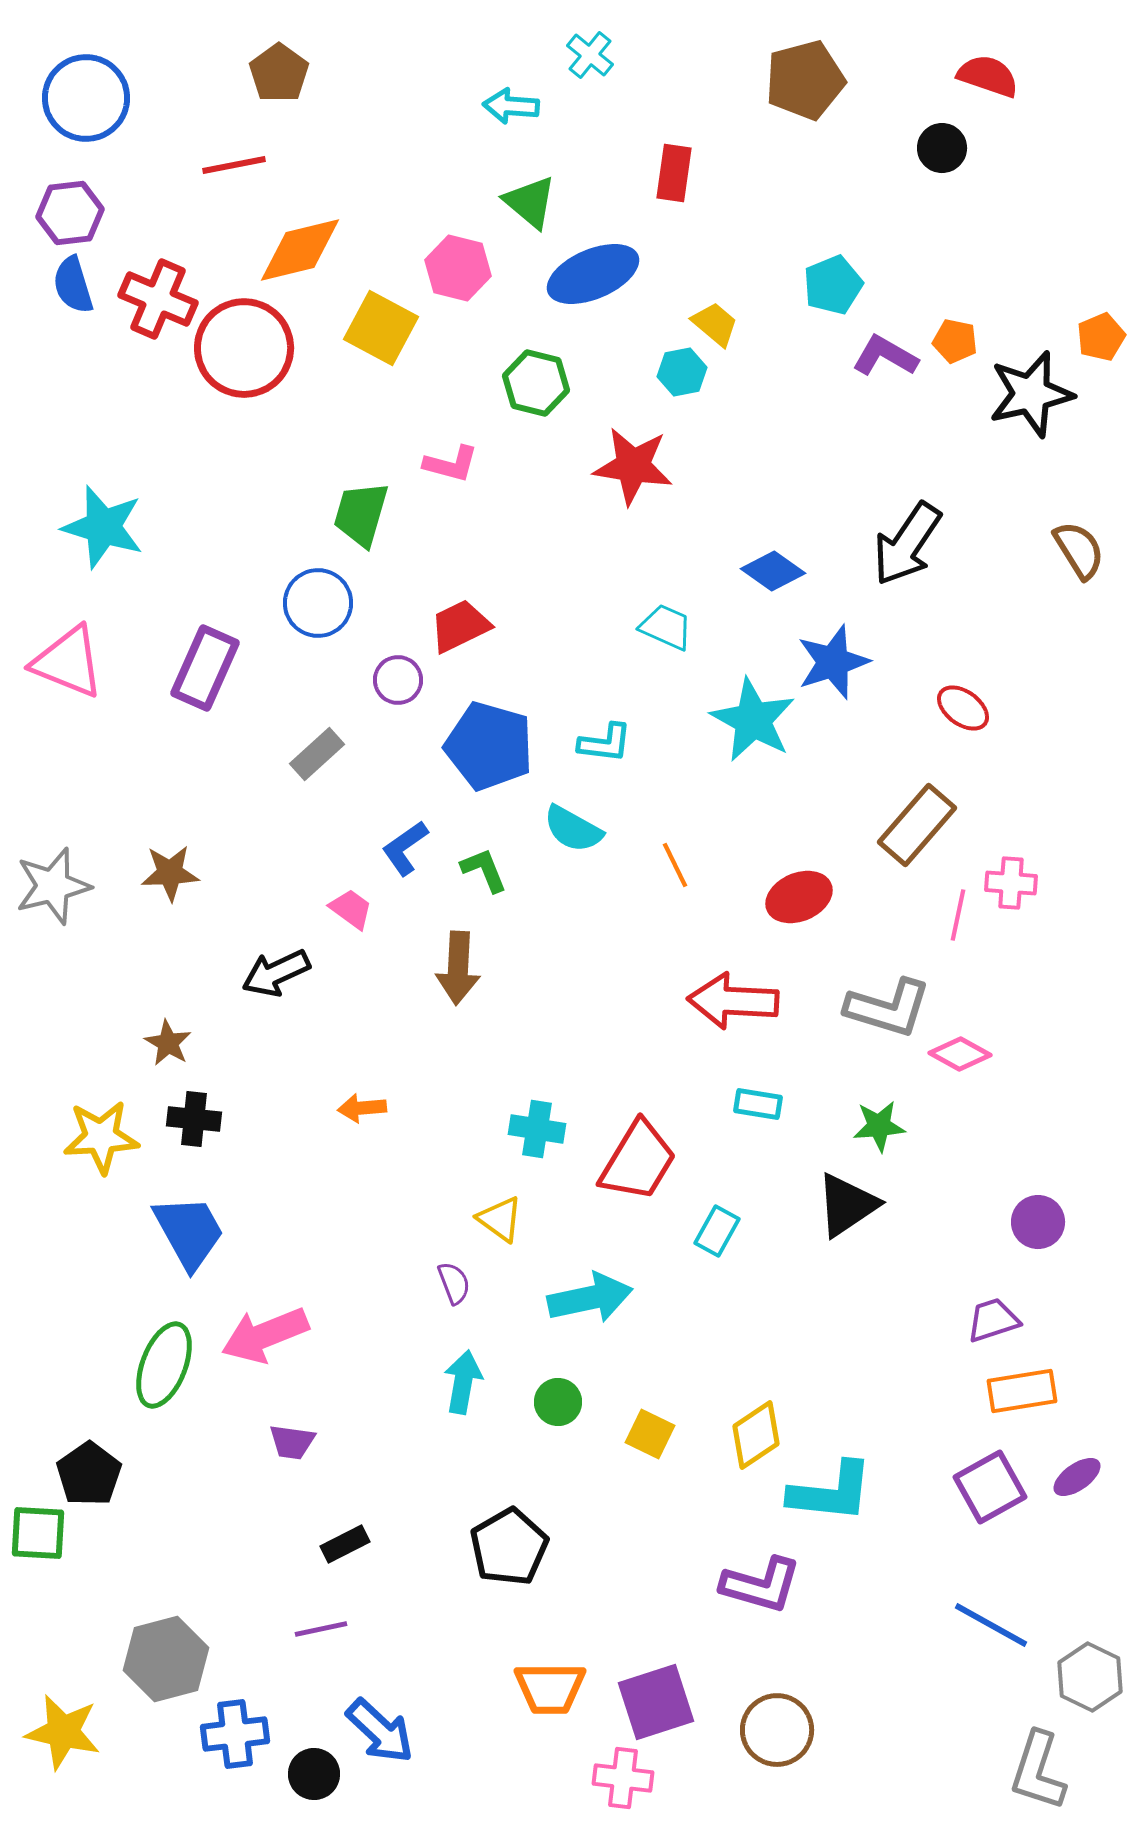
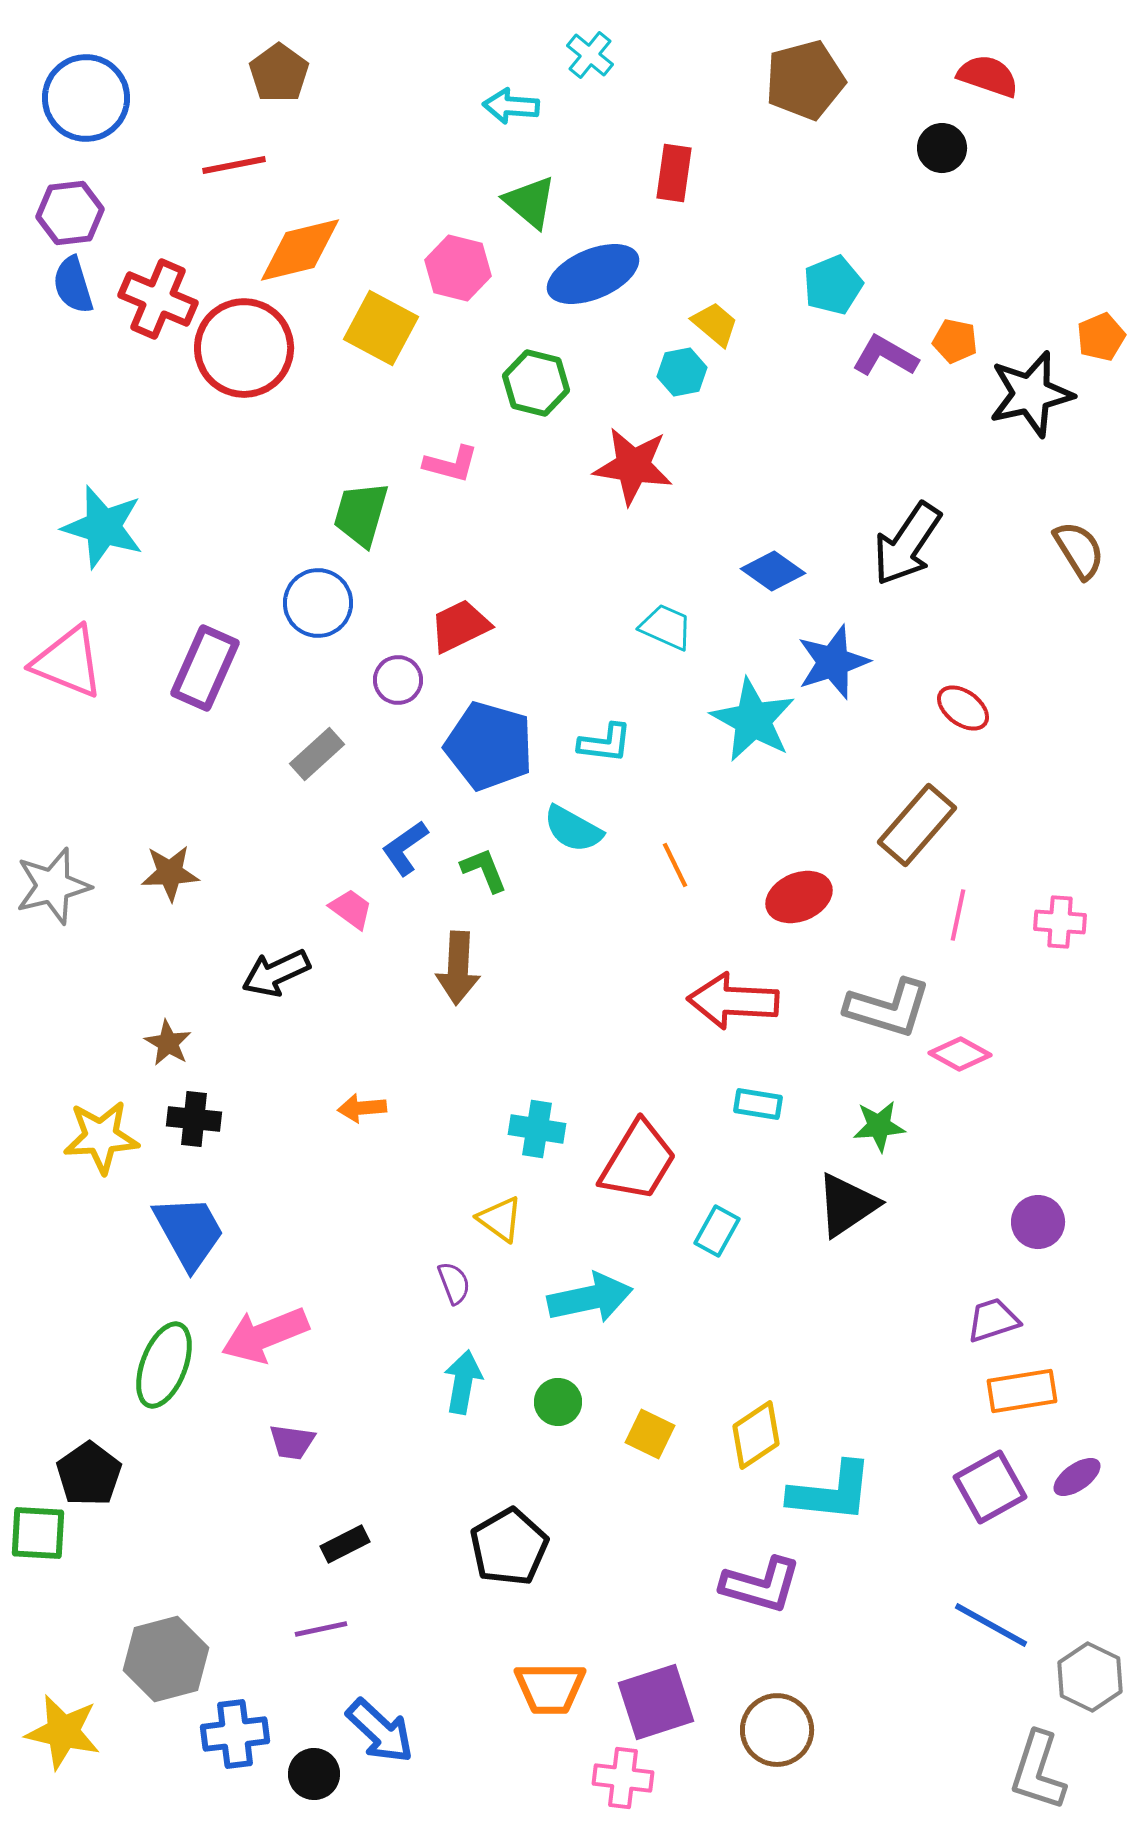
pink cross at (1011, 883): moved 49 px right, 39 px down
